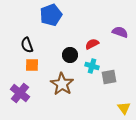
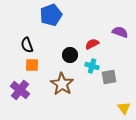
purple cross: moved 3 px up
